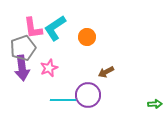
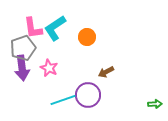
pink star: rotated 24 degrees counterclockwise
cyan line: rotated 20 degrees counterclockwise
